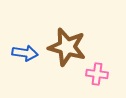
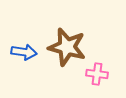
blue arrow: moved 1 px left, 1 px up
